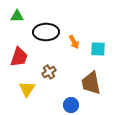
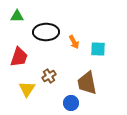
brown cross: moved 4 px down
brown trapezoid: moved 4 px left
blue circle: moved 2 px up
